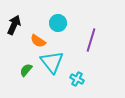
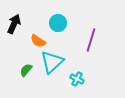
black arrow: moved 1 px up
cyan triangle: rotated 25 degrees clockwise
